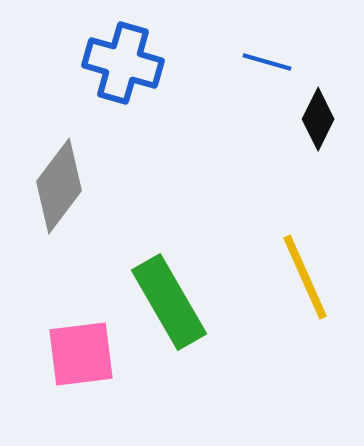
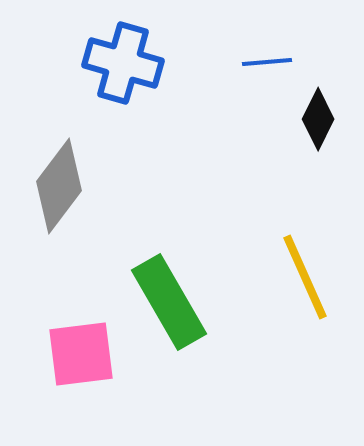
blue line: rotated 21 degrees counterclockwise
